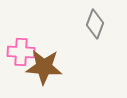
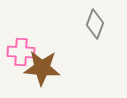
brown star: moved 2 px left, 1 px down
